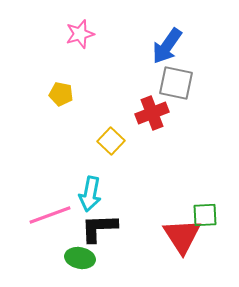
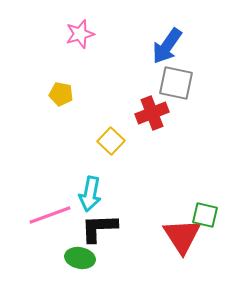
green square: rotated 16 degrees clockwise
